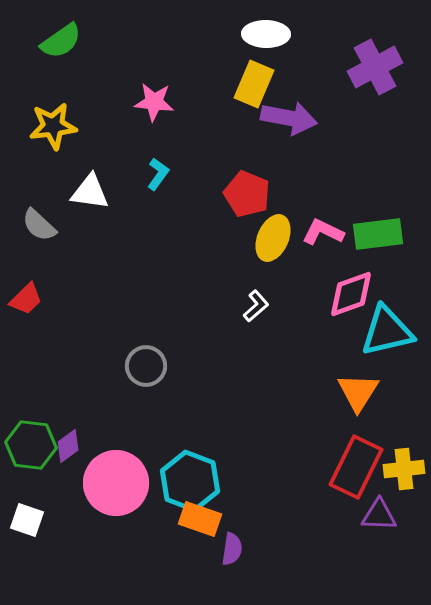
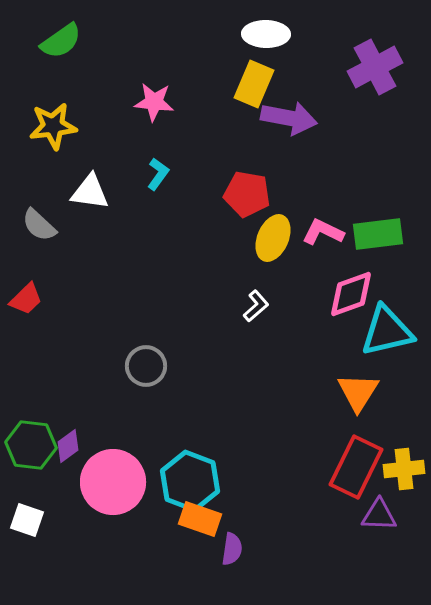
red pentagon: rotated 12 degrees counterclockwise
pink circle: moved 3 px left, 1 px up
